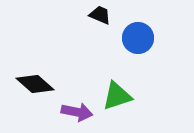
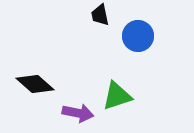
black trapezoid: rotated 125 degrees counterclockwise
blue circle: moved 2 px up
purple arrow: moved 1 px right, 1 px down
